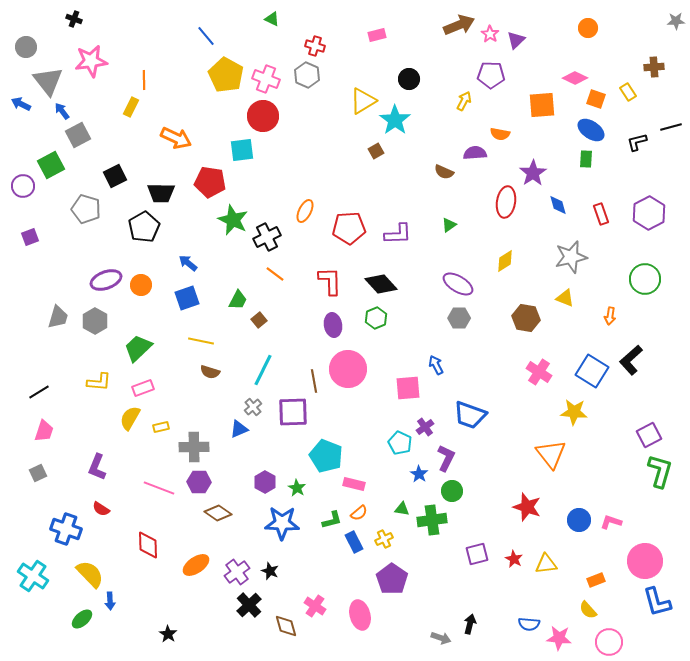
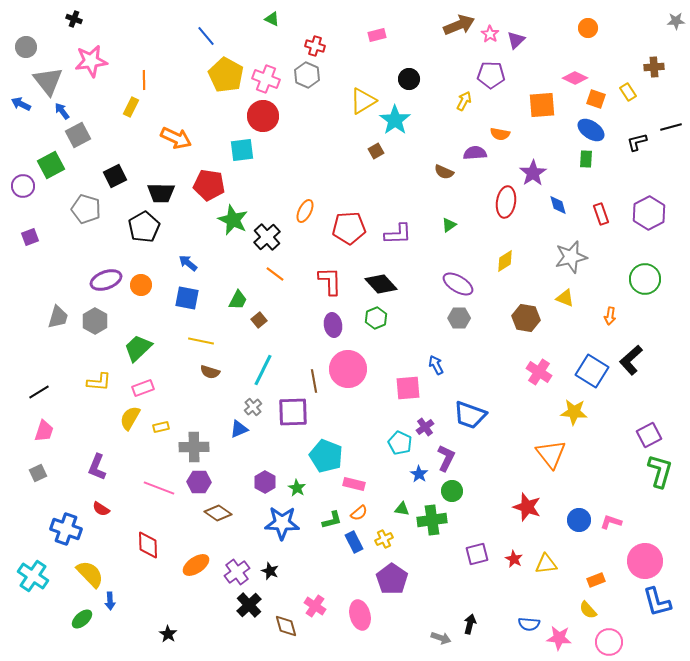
red pentagon at (210, 182): moved 1 px left, 3 px down
black cross at (267, 237): rotated 16 degrees counterclockwise
blue square at (187, 298): rotated 30 degrees clockwise
